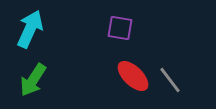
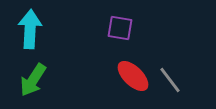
cyan arrow: rotated 21 degrees counterclockwise
